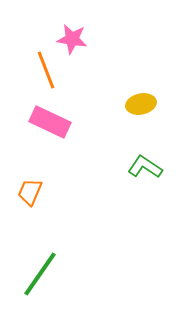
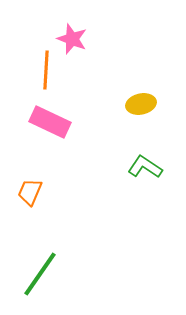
pink star: rotated 12 degrees clockwise
orange line: rotated 24 degrees clockwise
